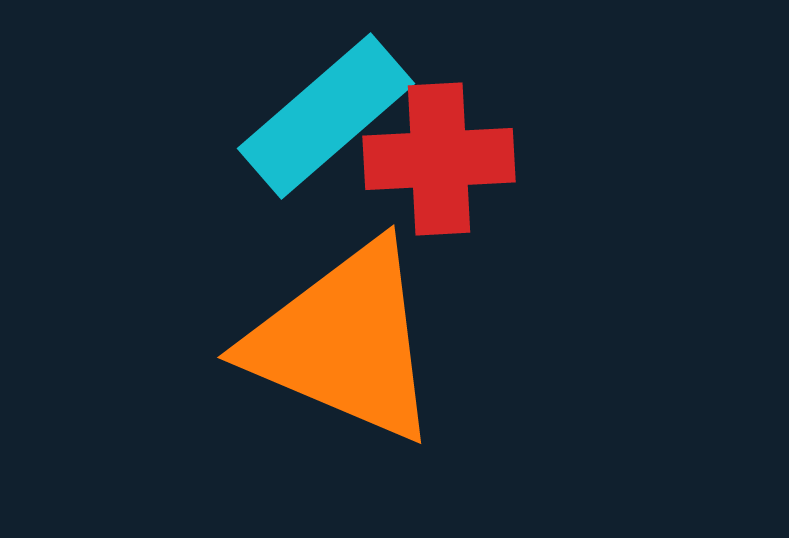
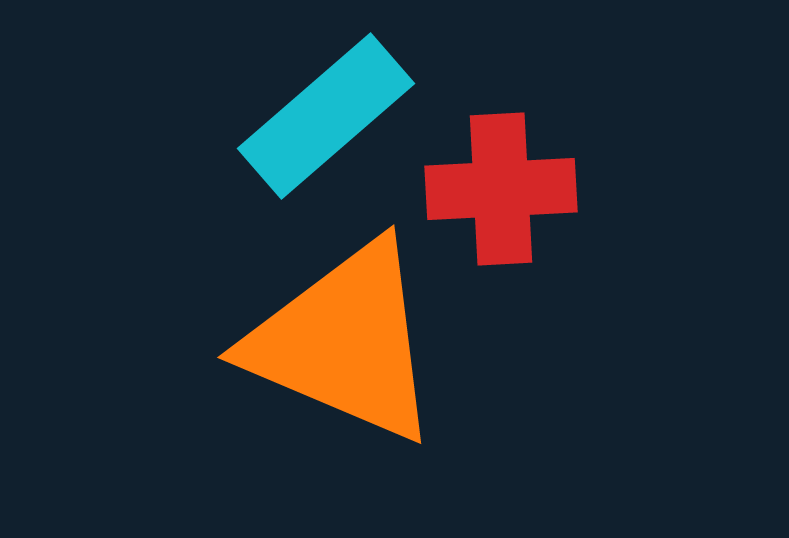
red cross: moved 62 px right, 30 px down
